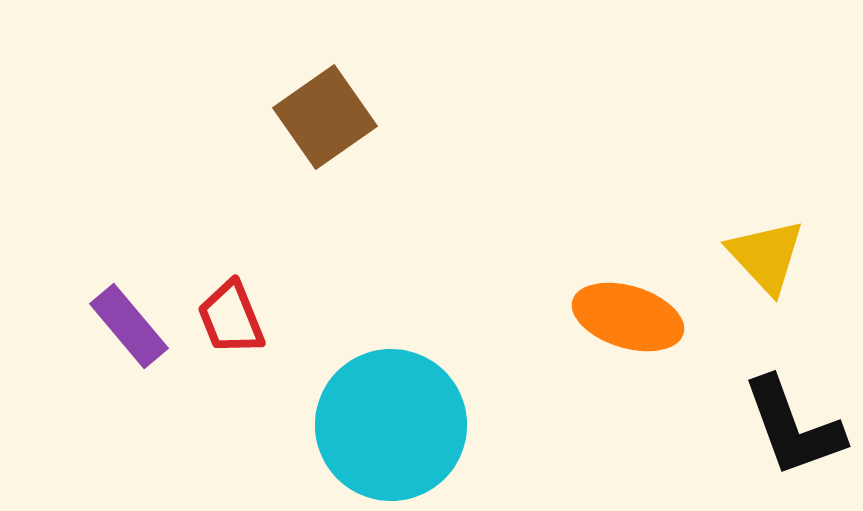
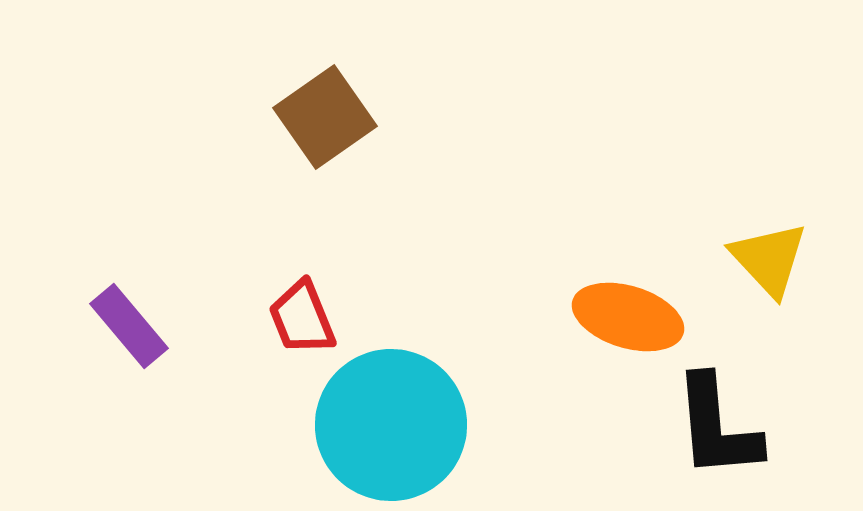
yellow triangle: moved 3 px right, 3 px down
red trapezoid: moved 71 px right
black L-shape: moved 76 px left; rotated 15 degrees clockwise
